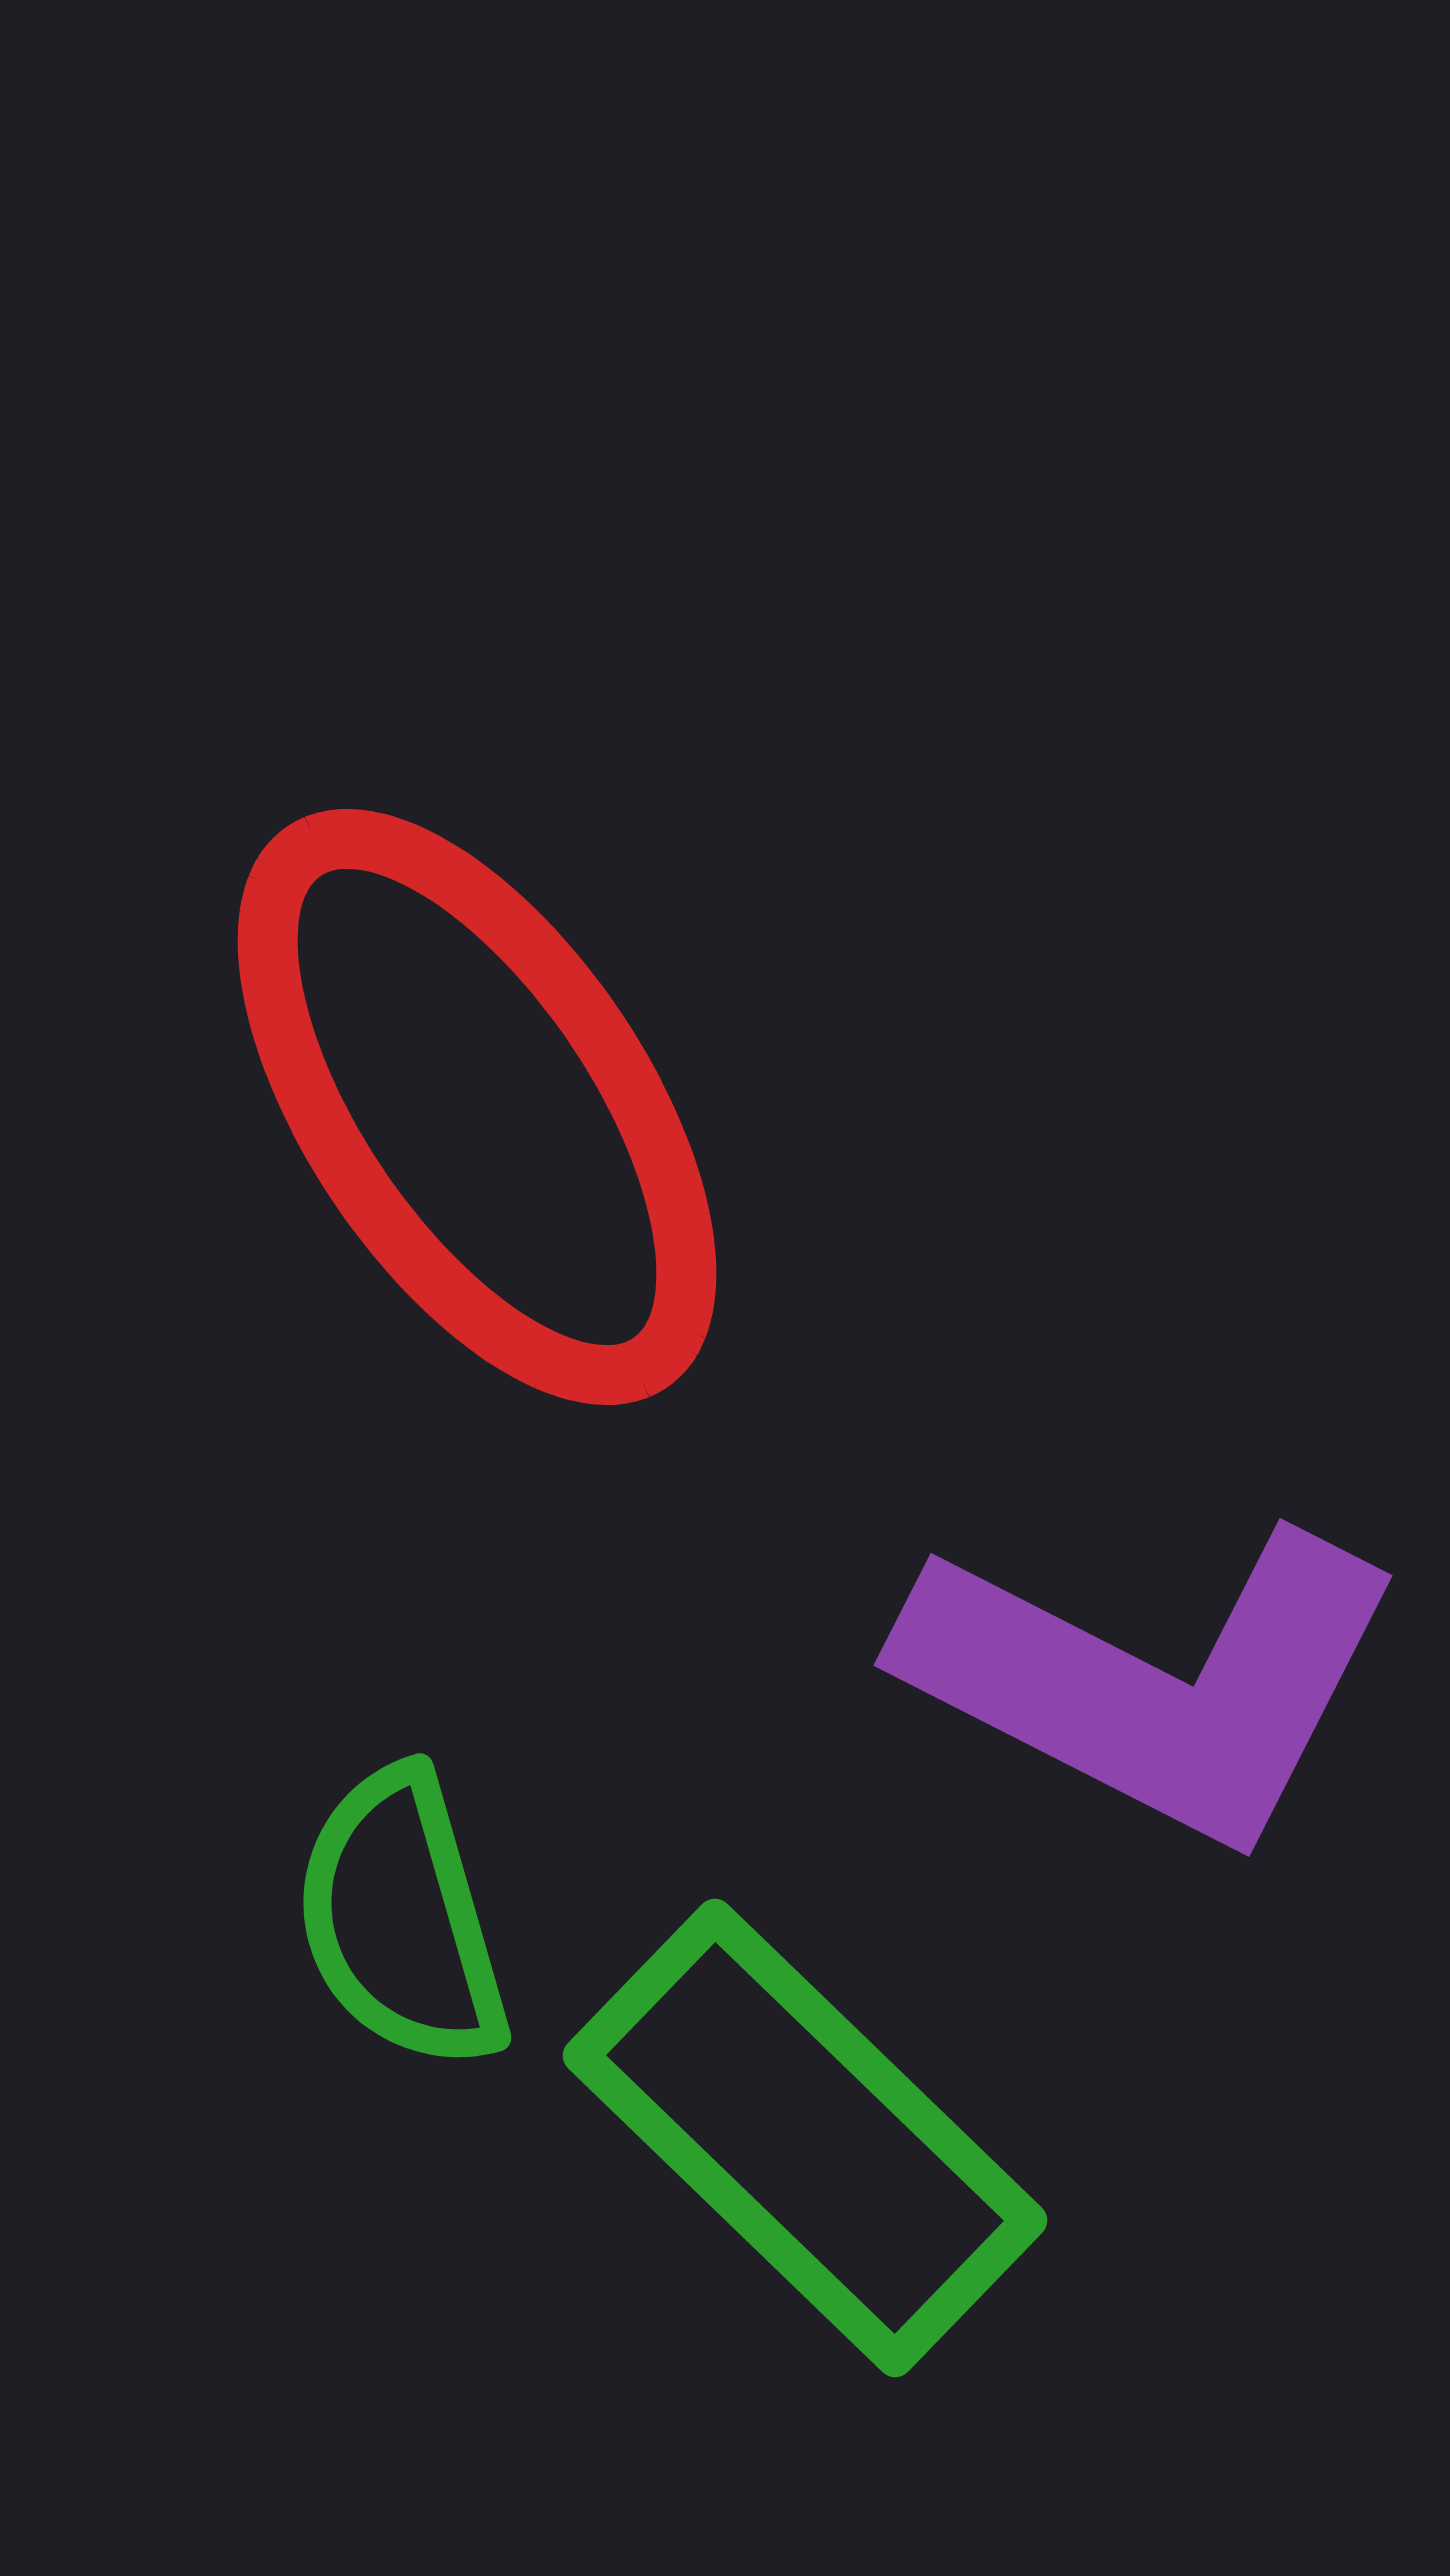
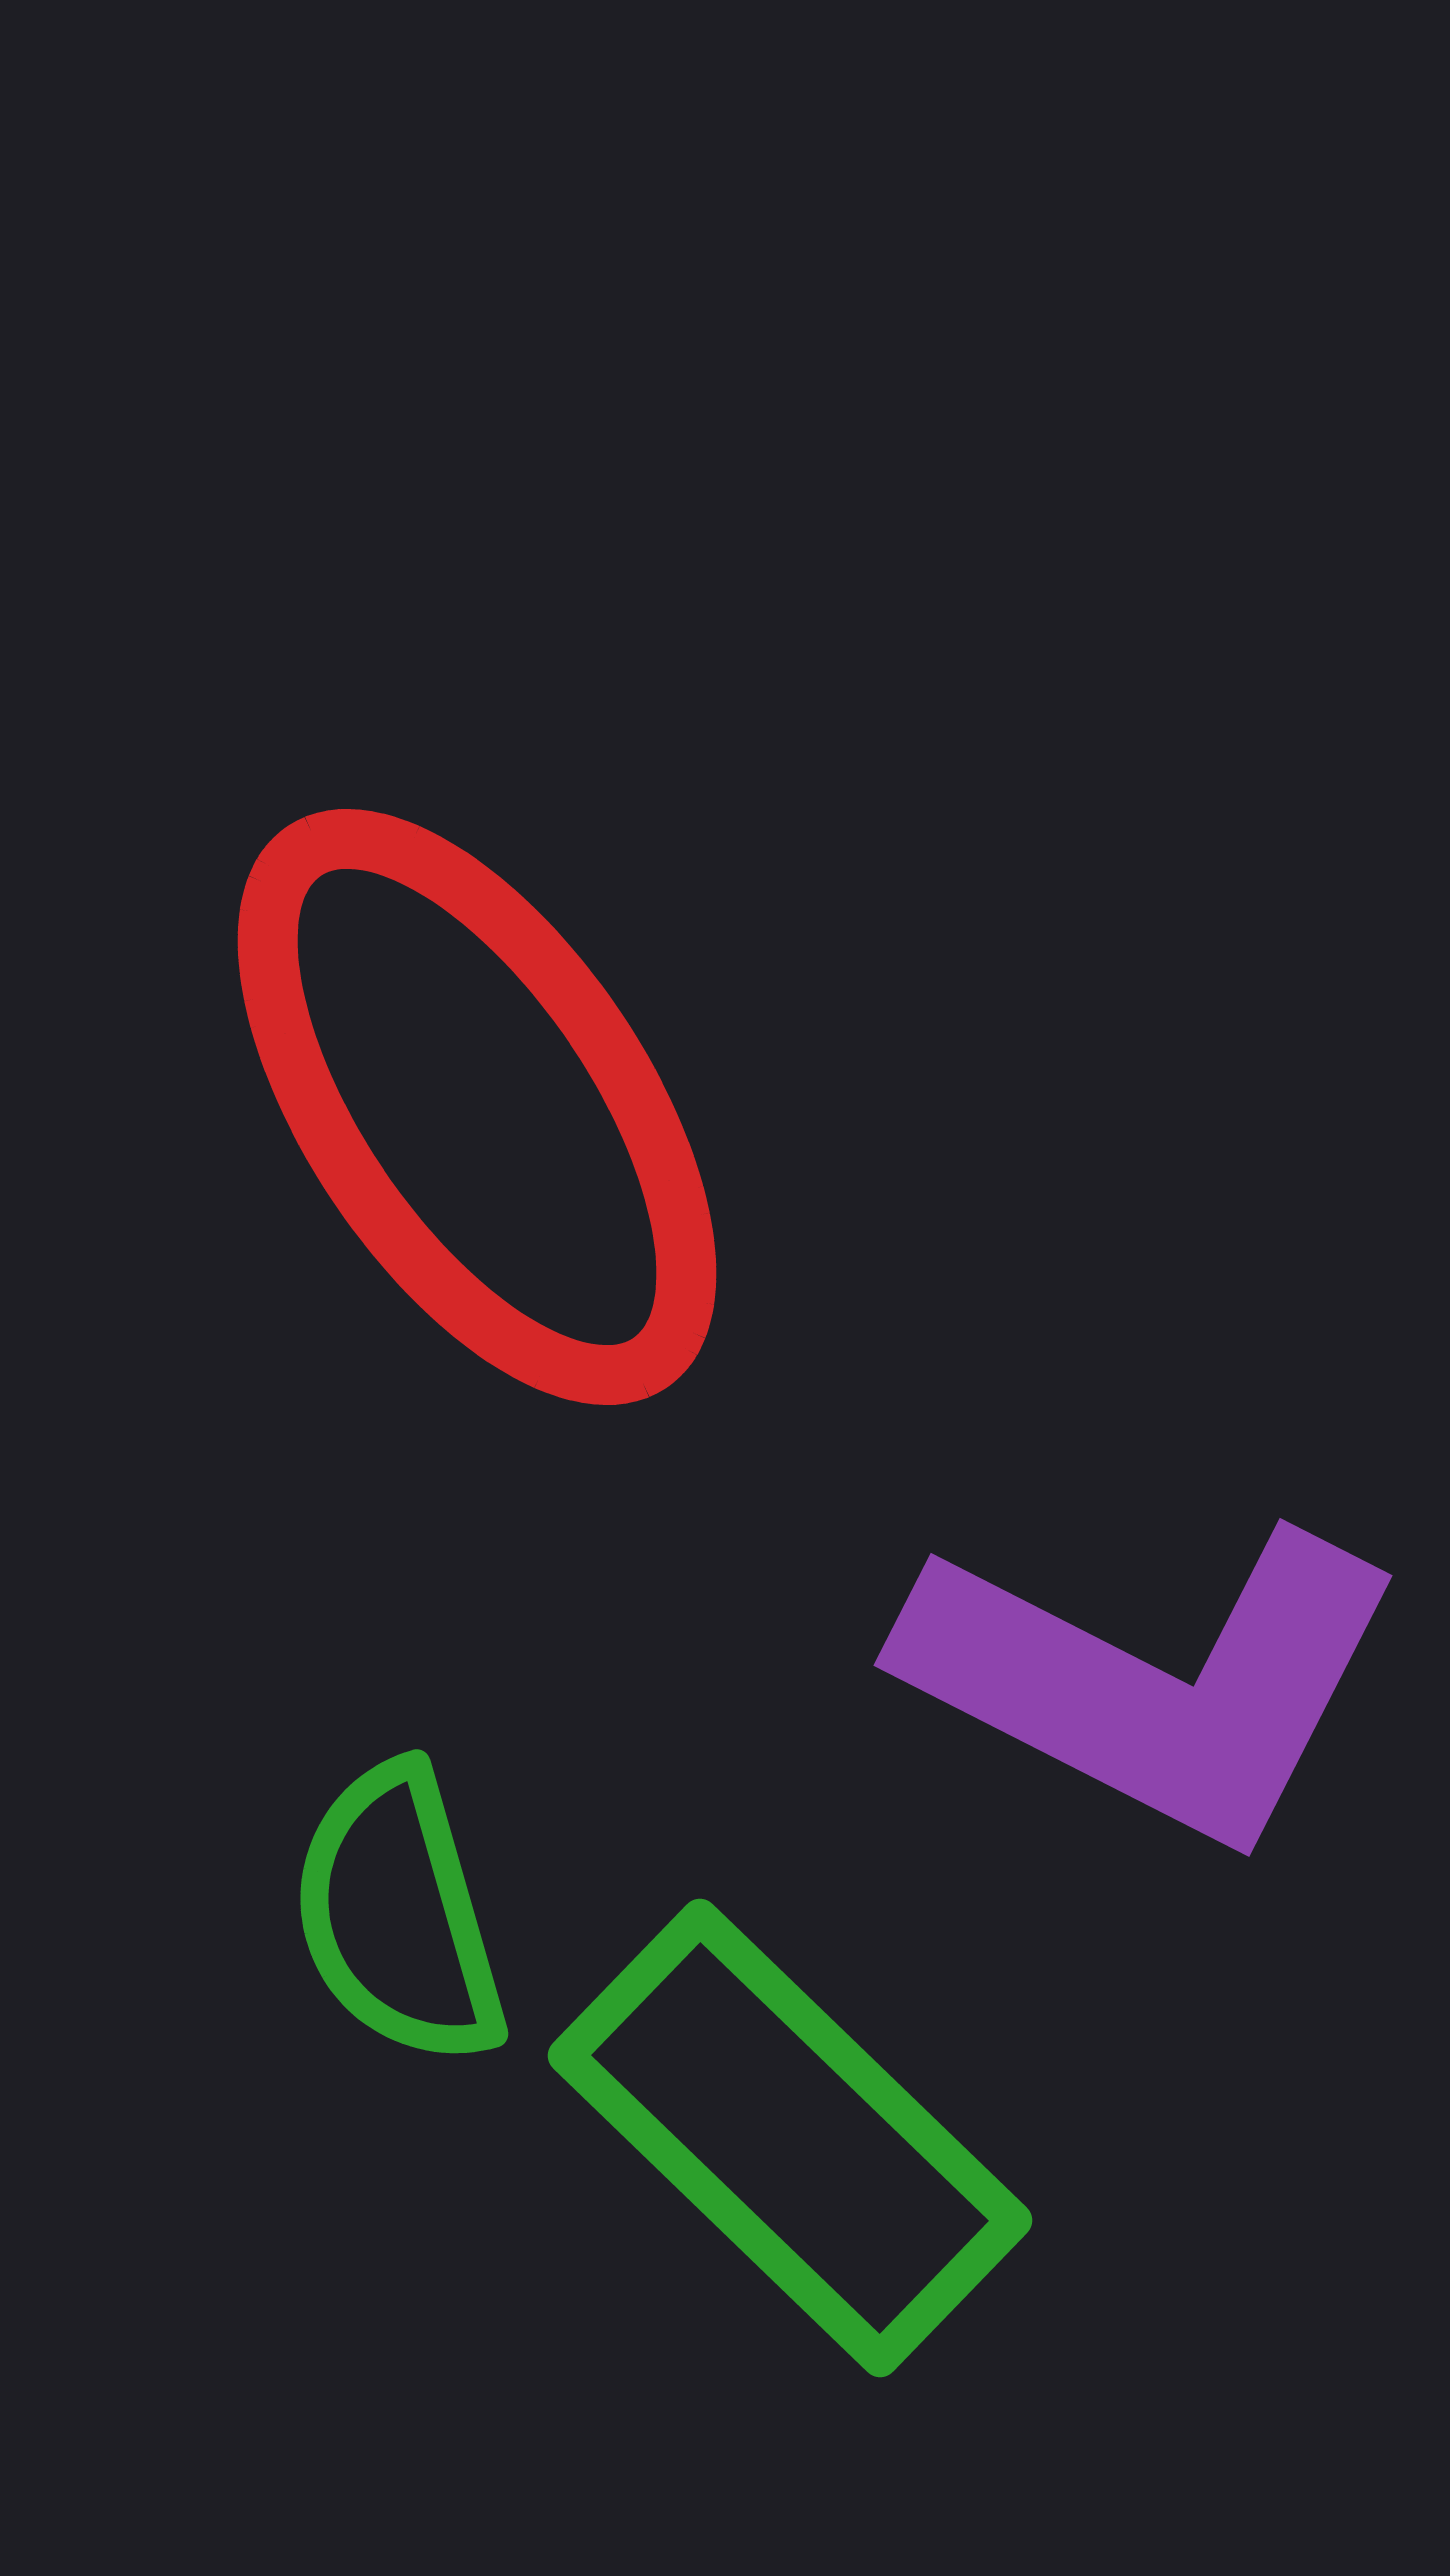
green semicircle: moved 3 px left, 4 px up
green rectangle: moved 15 px left
